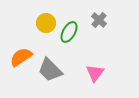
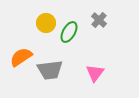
gray trapezoid: rotated 52 degrees counterclockwise
